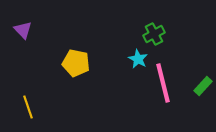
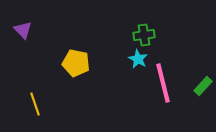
green cross: moved 10 px left, 1 px down; rotated 20 degrees clockwise
yellow line: moved 7 px right, 3 px up
